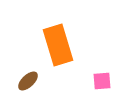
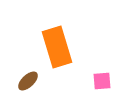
orange rectangle: moved 1 px left, 2 px down
